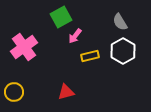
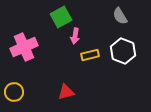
gray semicircle: moved 6 px up
pink arrow: rotated 28 degrees counterclockwise
pink cross: rotated 12 degrees clockwise
white hexagon: rotated 10 degrees counterclockwise
yellow rectangle: moved 1 px up
